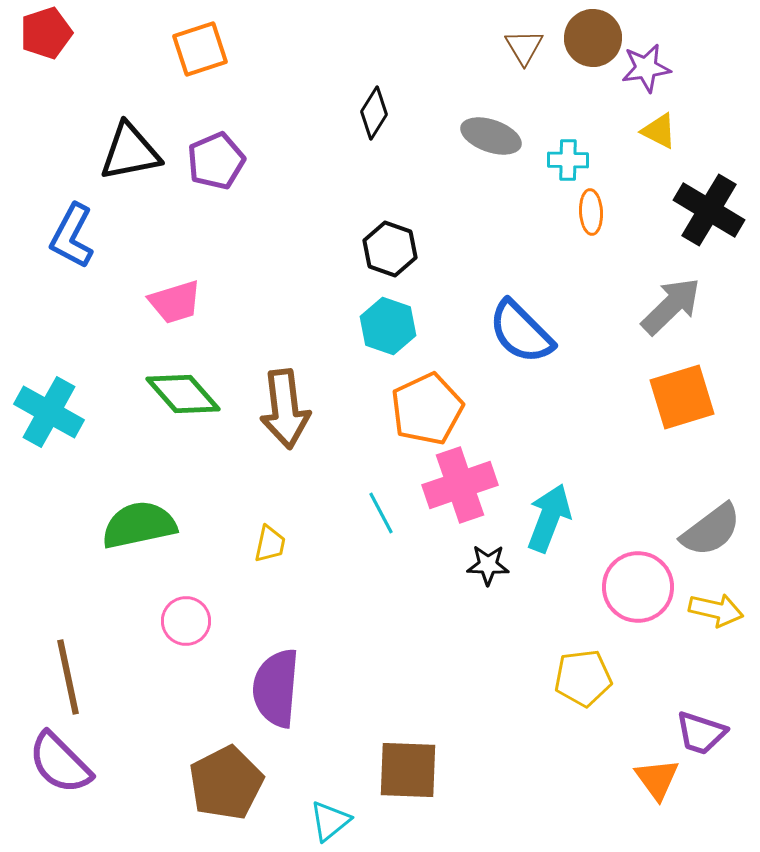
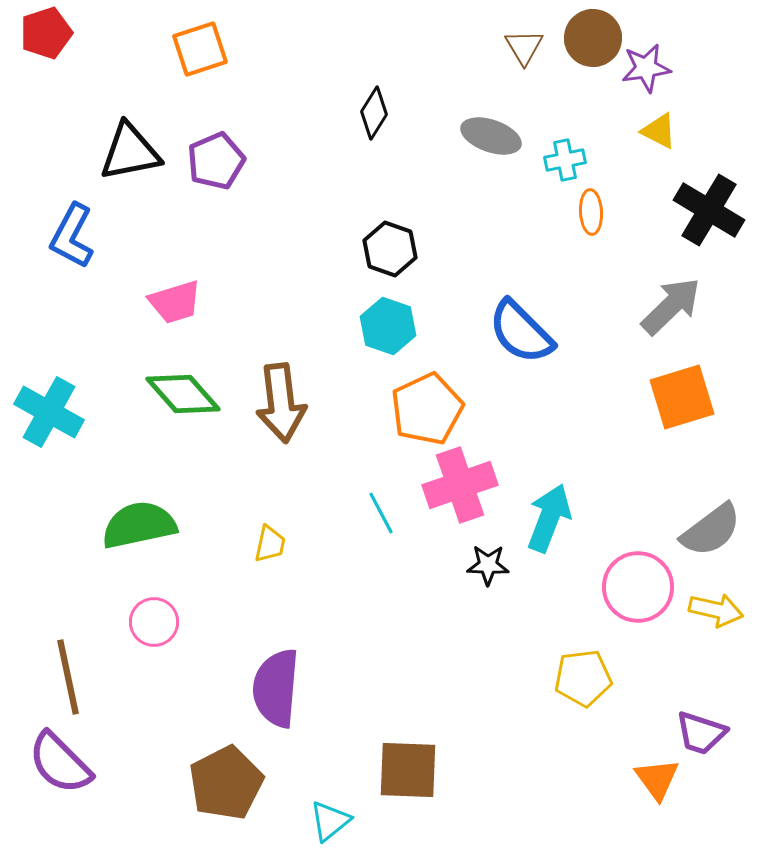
cyan cross at (568, 160): moved 3 px left; rotated 12 degrees counterclockwise
brown arrow at (285, 409): moved 4 px left, 6 px up
pink circle at (186, 621): moved 32 px left, 1 px down
